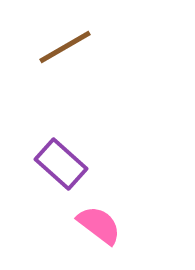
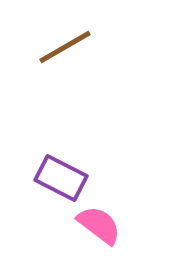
purple rectangle: moved 14 px down; rotated 15 degrees counterclockwise
